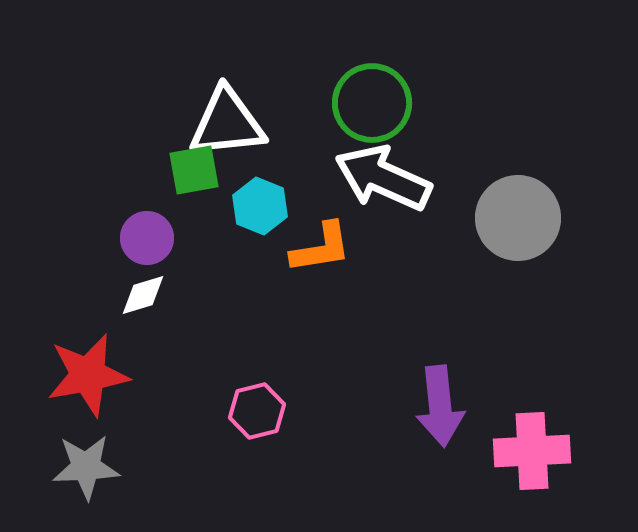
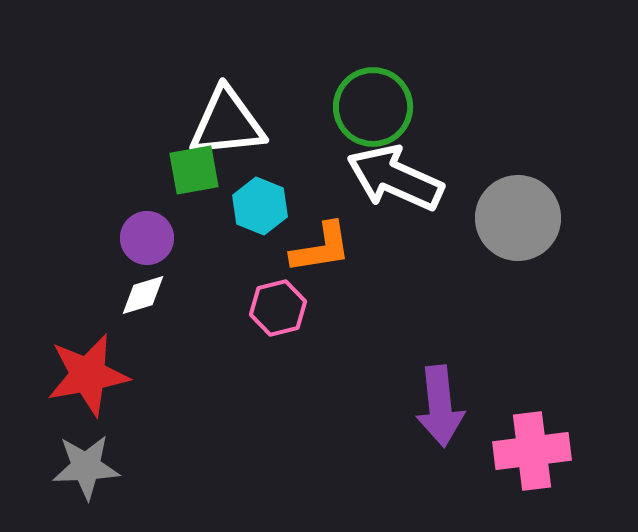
green circle: moved 1 px right, 4 px down
white arrow: moved 12 px right
pink hexagon: moved 21 px right, 103 px up
pink cross: rotated 4 degrees counterclockwise
